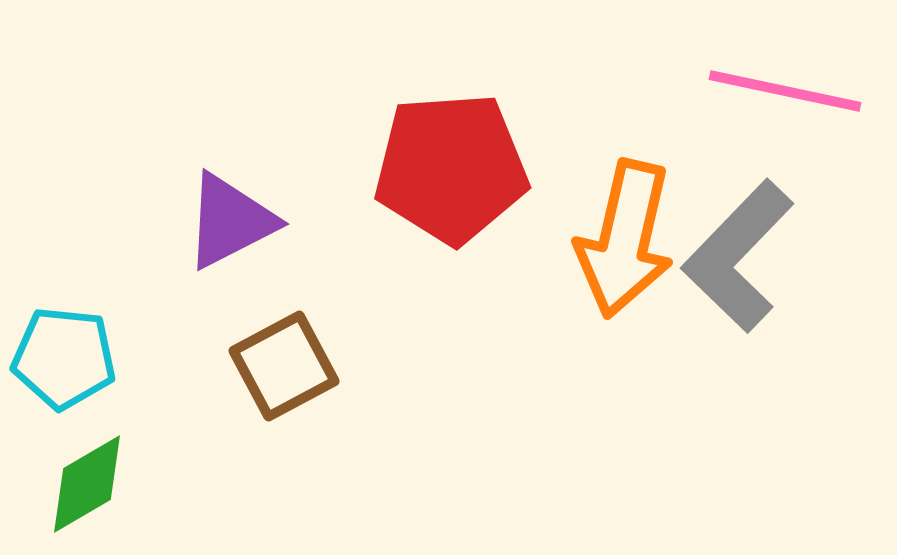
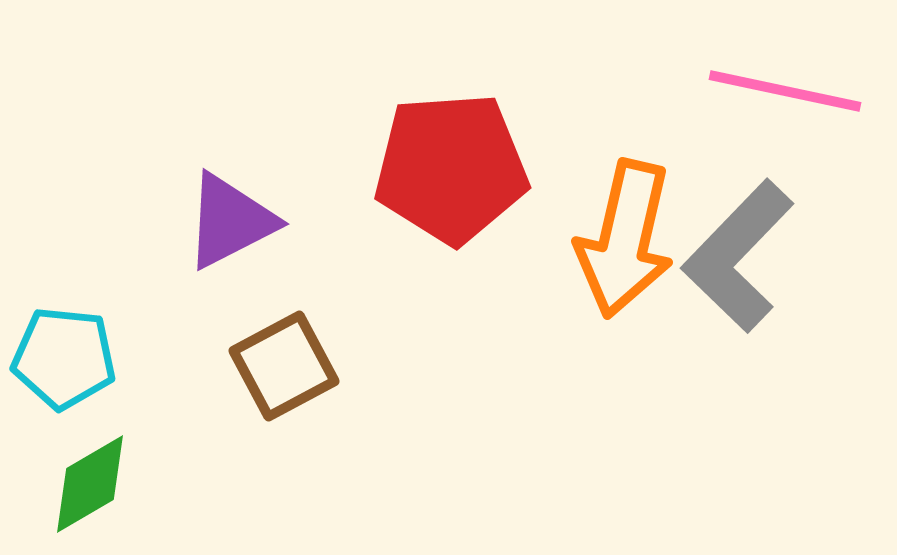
green diamond: moved 3 px right
